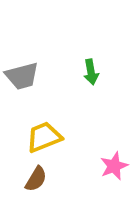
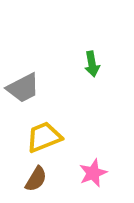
green arrow: moved 1 px right, 8 px up
gray trapezoid: moved 1 px right, 12 px down; rotated 12 degrees counterclockwise
pink star: moved 21 px left, 7 px down
